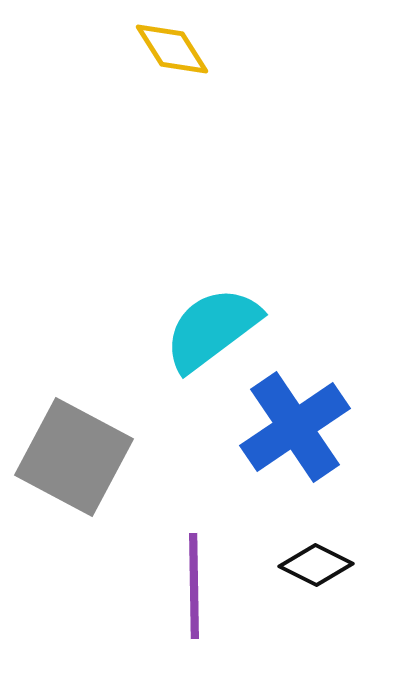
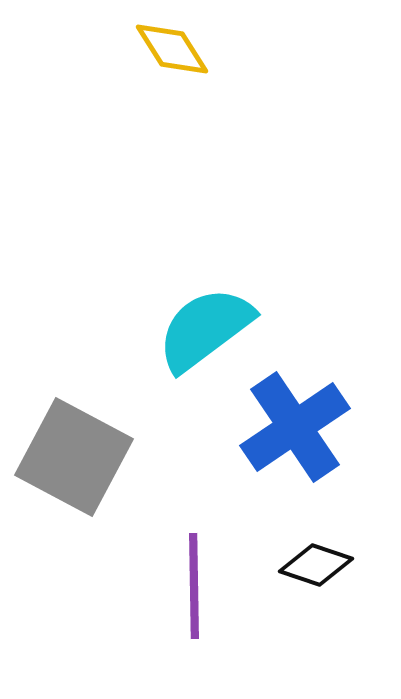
cyan semicircle: moved 7 px left
black diamond: rotated 8 degrees counterclockwise
